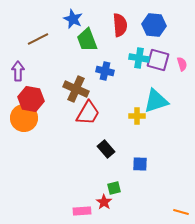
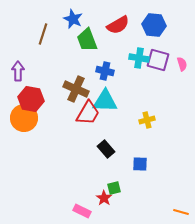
red semicircle: moved 2 px left; rotated 65 degrees clockwise
brown line: moved 5 px right, 5 px up; rotated 45 degrees counterclockwise
cyan triangle: moved 51 px left; rotated 20 degrees clockwise
yellow cross: moved 10 px right, 4 px down; rotated 14 degrees counterclockwise
red star: moved 4 px up
pink rectangle: rotated 30 degrees clockwise
